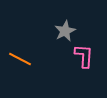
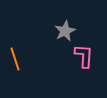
orange line: moved 5 px left; rotated 45 degrees clockwise
